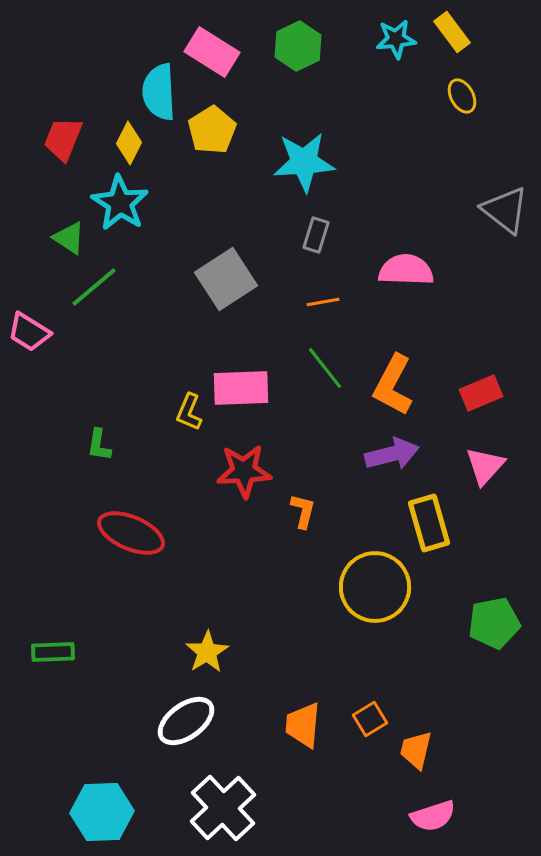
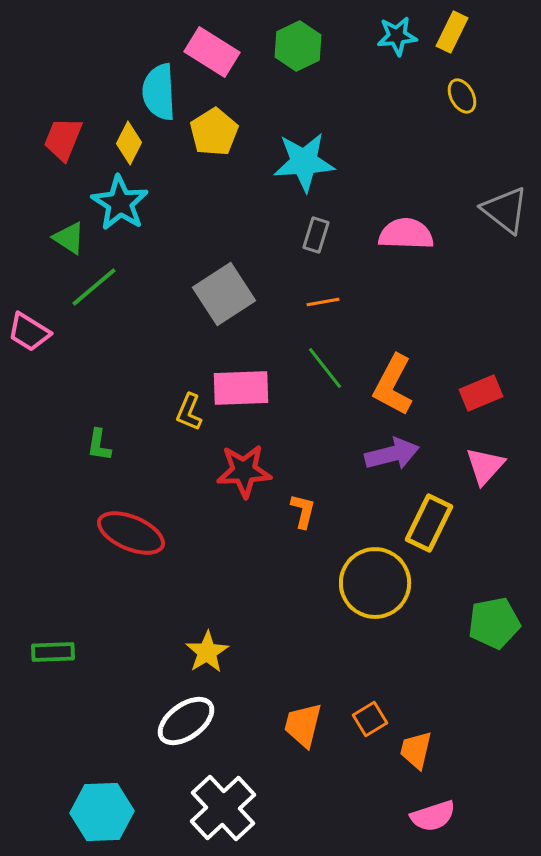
yellow rectangle at (452, 32): rotated 63 degrees clockwise
cyan star at (396, 39): moved 1 px right, 3 px up
yellow pentagon at (212, 130): moved 2 px right, 2 px down
pink semicircle at (406, 270): moved 36 px up
gray square at (226, 279): moved 2 px left, 15 px down
yellow rectangle at (429, 523): rotated 42 degrees clockwise
yellow circle at (375, 587): moved 4 px up
orange trapezoid at (303, 725): rotated 9 degrees clockwise
